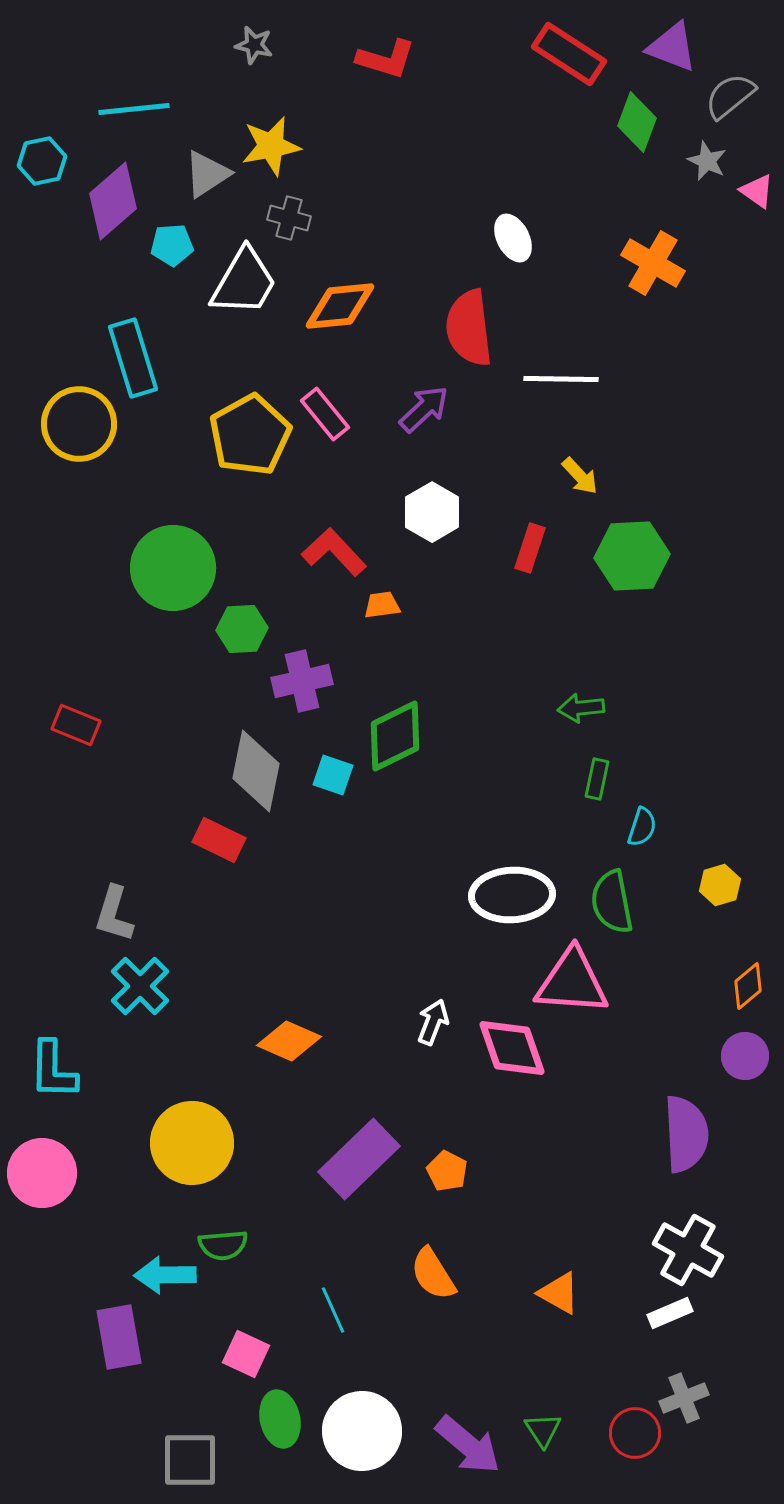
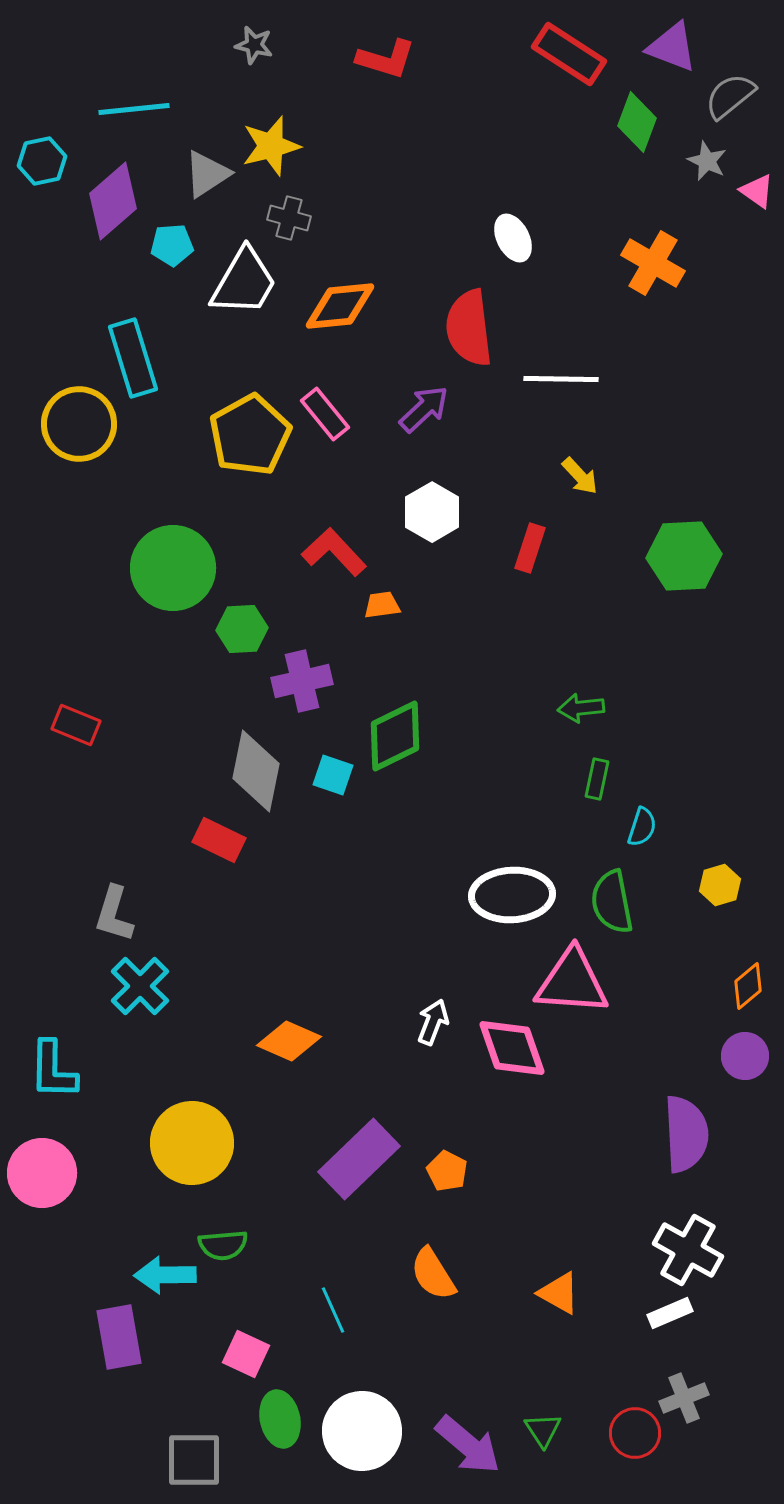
yellow star at (271, 146): rotated 4 degrees counterclockwise
green hexagon at (632, 556): moved 52 px right
gray square at (190, 1460): moved 4 px right
